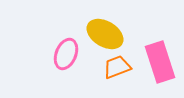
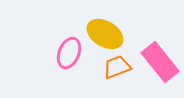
pink ellipse: moved 3 px right, 1 px up
pink rectangle: rotated 21 degrees counterclockwise
